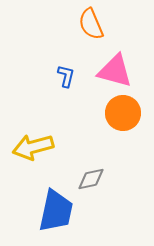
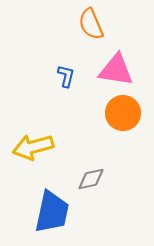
pink triangle: moved 1 px right, 1 px up; rotated 6 degrees counterclockwise
blue trapezoid: moved 4 px left, 1 px down
